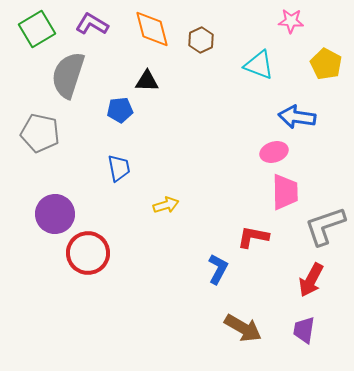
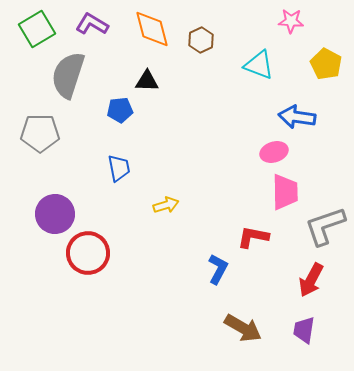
gray pentagon: rotated 12 degrees counterclockwise
